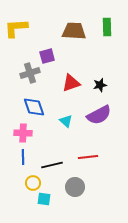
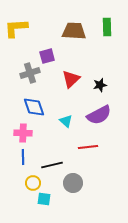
red triangle: moved 4 px up; rotated 24 degrees counterclockwise
red line: moved 10 px up
gray circle: moved 2 px left, 4 px up
